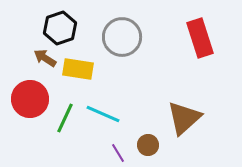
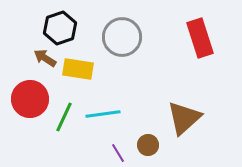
cyan line: rotated 32 degrees counterclockwise
green line: moved 1 px left, 1 px up
